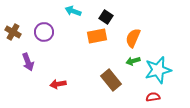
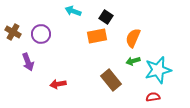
purple circle: moved 3 px left, 2 px down
